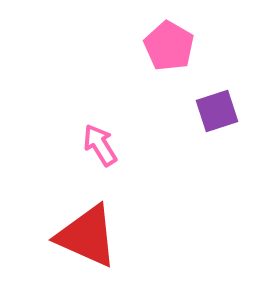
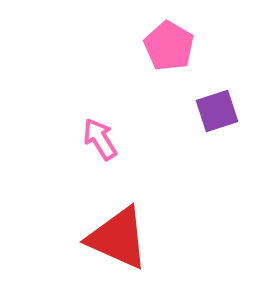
pink arrow: moved 6 px up
red triangle: moved 31 px right, 2 px down
